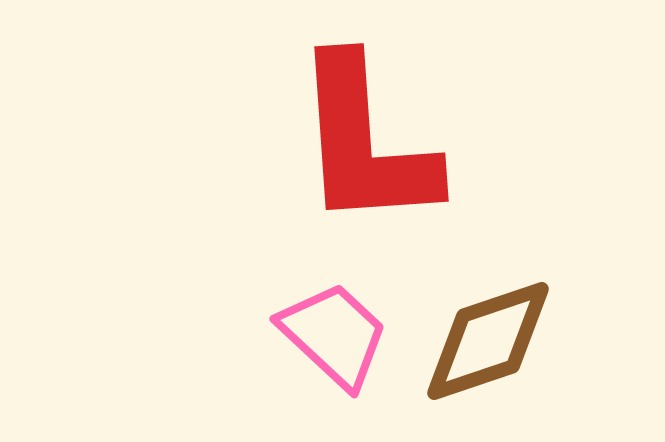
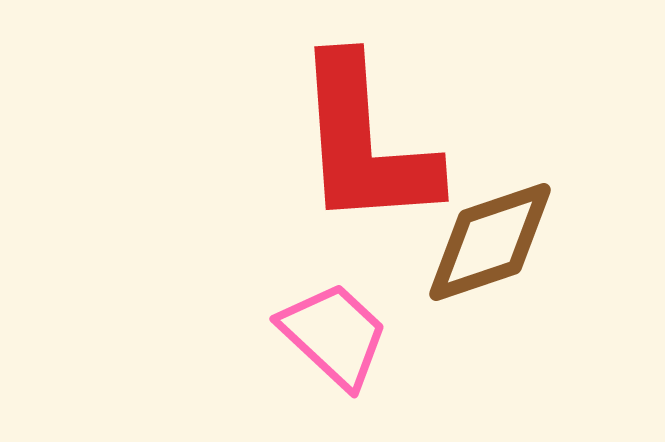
brown diamond: moved 2 px right, 99 px up
